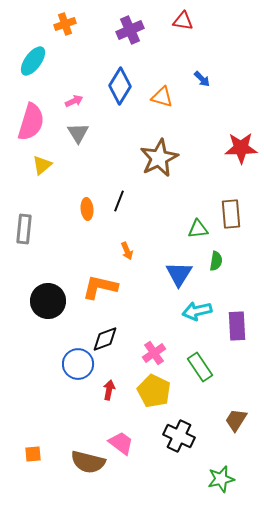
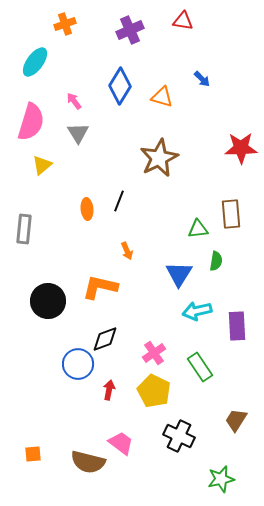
cyan ellipse: moved 2 px right, 1 px down
pink arrow: rotated 102 degrees counterclockwise
